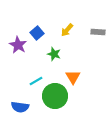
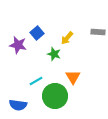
yellow arrow: moved 8 px down
purple star: rotated 18 degrees counterclockwise
blue semicircle: moved 2 px left, 2 px up
